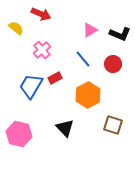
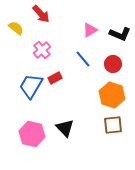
red arrow: rotated 24 degrees clockwise
orange hexagon: moved 24 px right; rotated 15 degrees counterclockwise
brown square: rotated 24 degrees counterclockwise
pink hexagon: moved 13 px right
